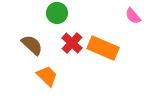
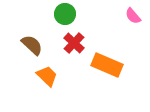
green circle: moved 8 px right, 1 px down
red cross: moved 2 px right
orange rectangle: moved 4 px right, 17 px down
